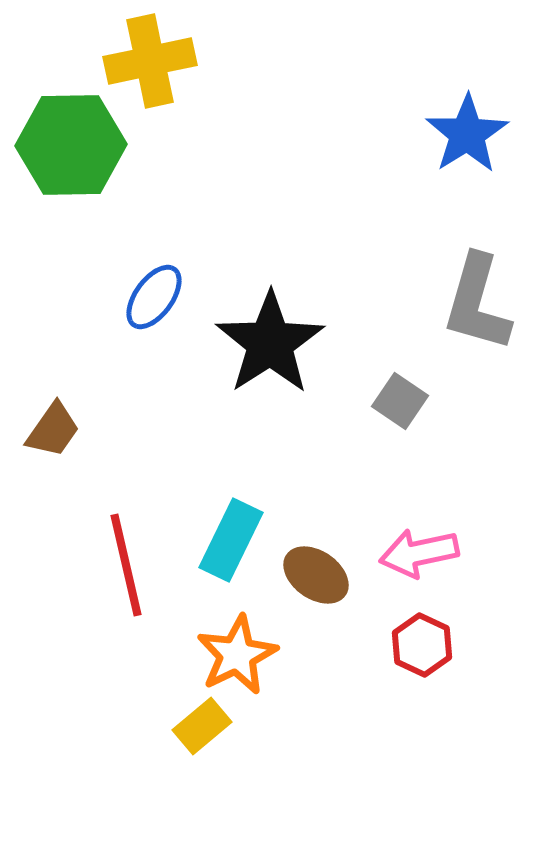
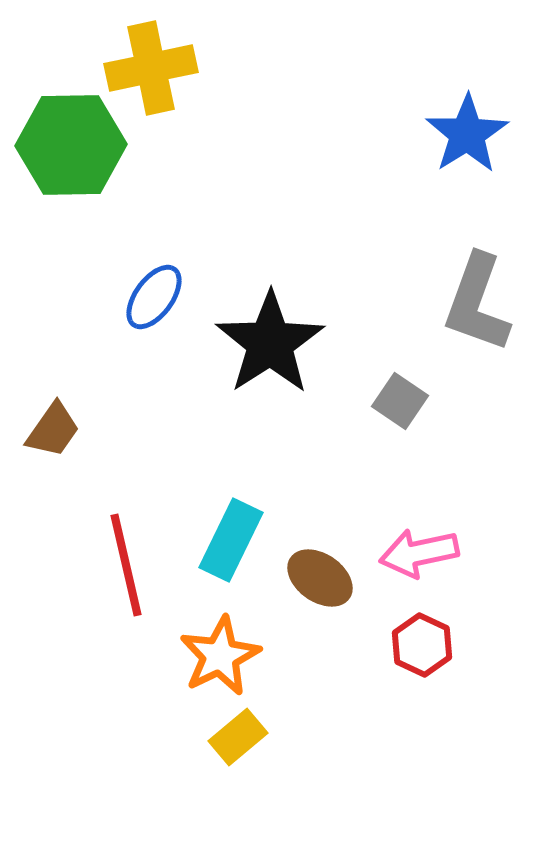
yellow cross: moved 1 px right, 7 px down
gray L-shape: rotated 4 degrees clockwise
brown ellipse: moved 4 px right, 3 px down
orange star: moved 17 px left, 1 px down
yellow rectangle: moved 36 px right, 11 px down
